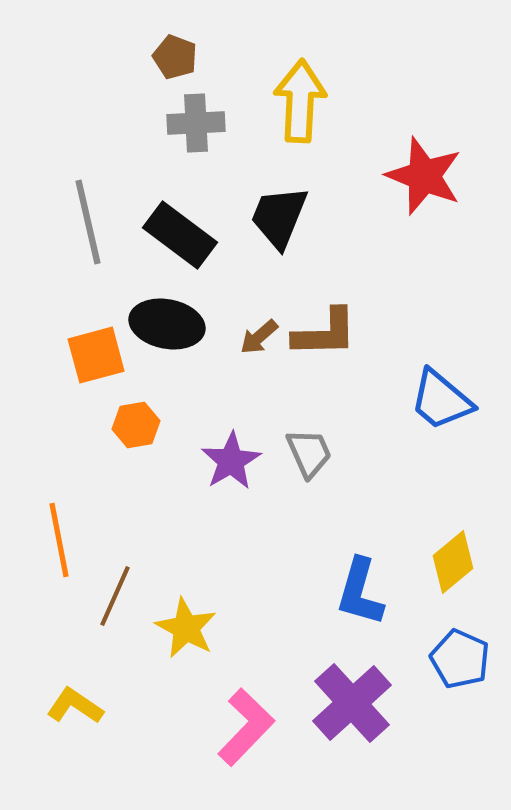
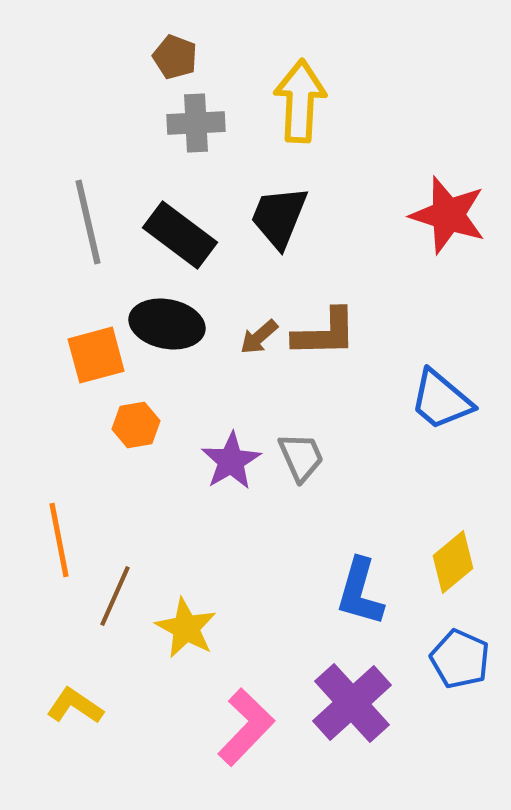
red star: moved 24 px right, 39 px down; rotated 4 degrees counterclockwise
gray trapezoid: moved 8 px left, 4 px down
